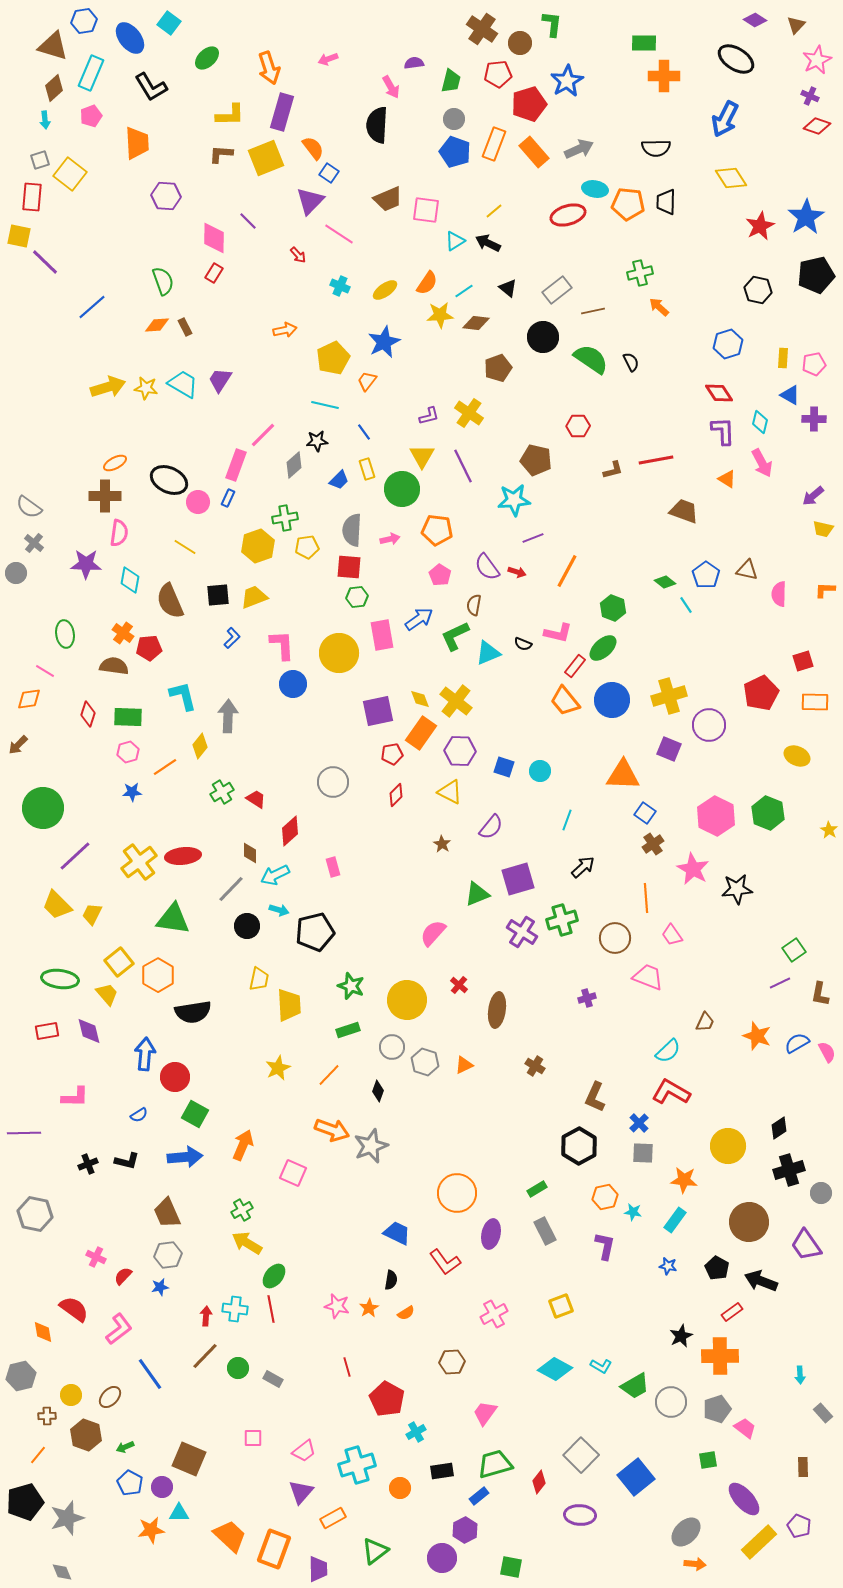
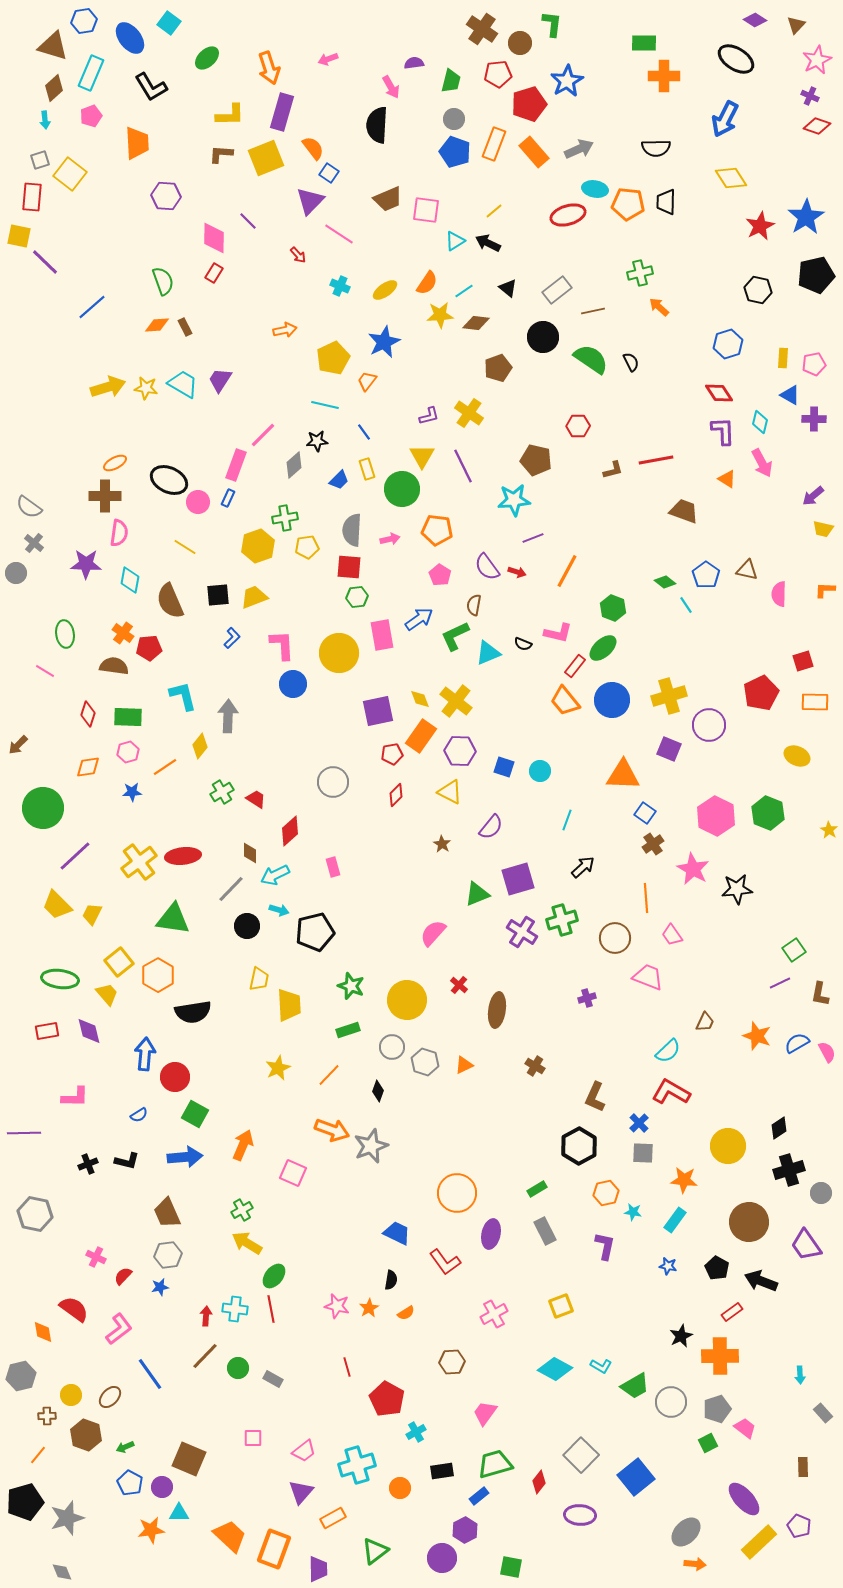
orange diamond at (29, 699): moved 59 px right, 68 px down
orange rectangle at (421, 733): moved 3 px down
orange hexagon at (605, 1197): moved 1 px right, 4 px up
green square at (708, 1460): moved 17 px up; rotated 18 degrees counterclockwise
